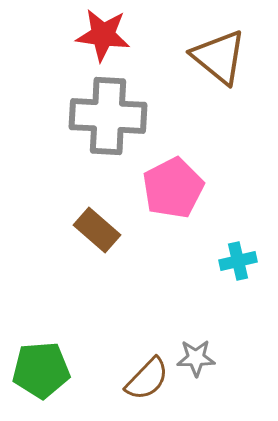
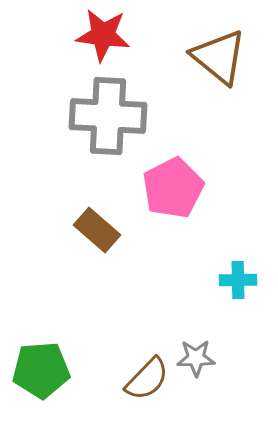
cyan cross: moved 19 px down; rotated 12 degrees clockwise
